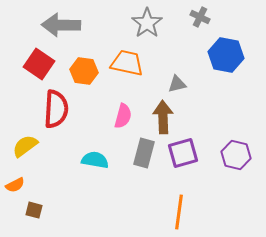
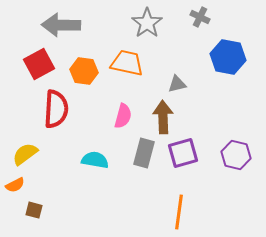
blue hexagon: moved 2 px right, 2 px down
red square: rotated 28 degrees clockwise
yellow semicircle: moved 8 px down
